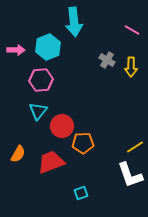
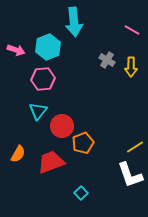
pink arrow: rotated 18 degrees clockwise
pink hexagon: moved 2 px right, 1 px up
orange pentagon: rotated 20 degrees counterclockwise
cyan square: rotated 24 degrees counterclockwise
